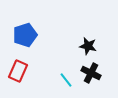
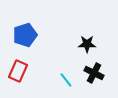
black star: moved 1 px left, 2 px up; rotated 12 degrees counterclockwise
black cross: moved 3 px right
